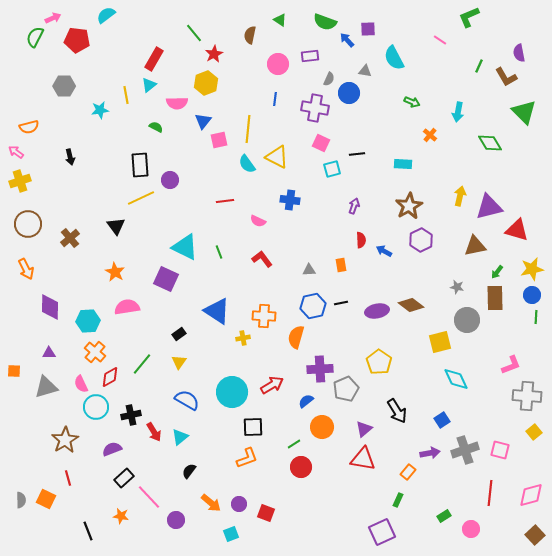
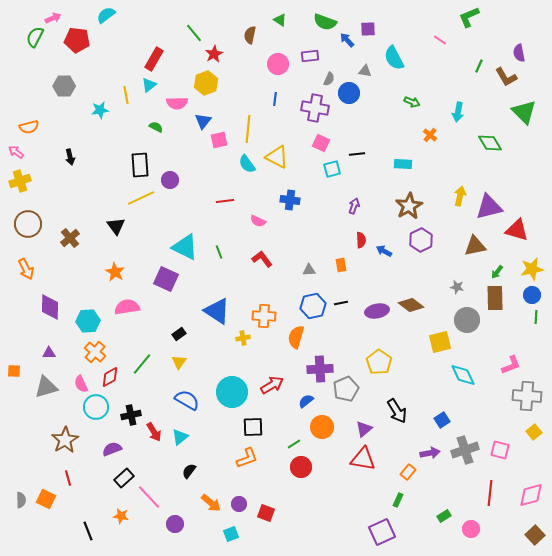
cyan diamond at (456, 379): moved 7 px right, 4 px up
purple circle at (176, 520): moved 1 px left, 4 px down
